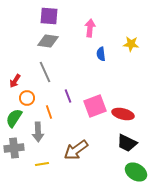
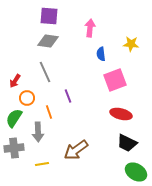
pink square: moved 20 px right, 26 px up
red ellipse: moved 2 px left
